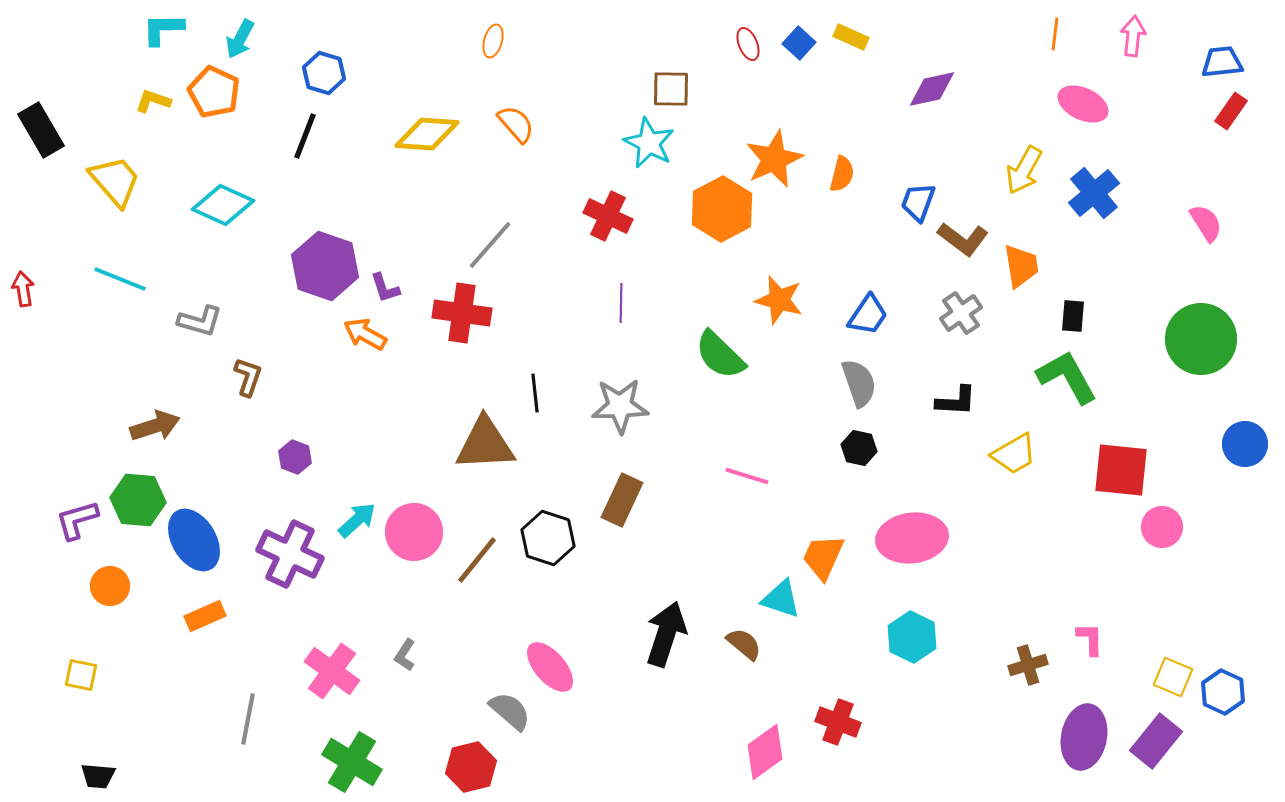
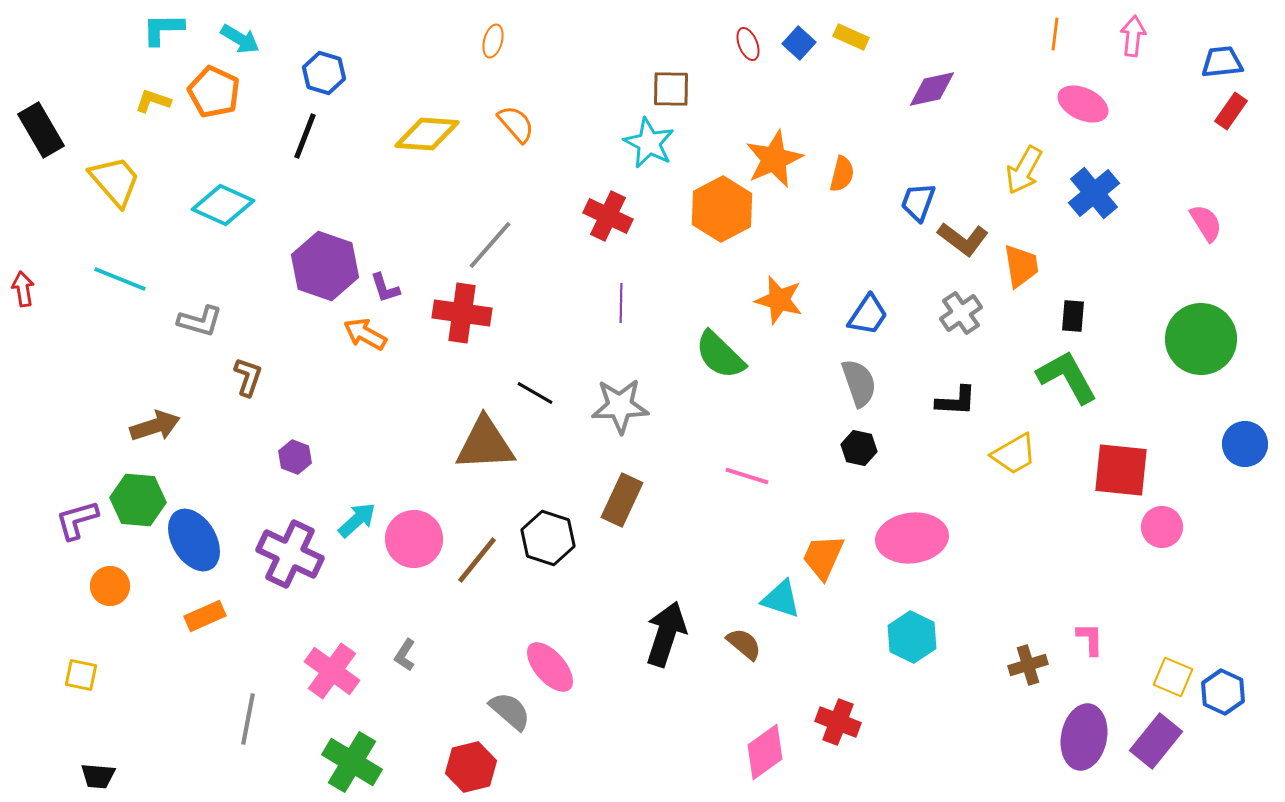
cyan arrow at (240, 39): rotated 87 degrees counterclockwise
black line at (535, 393): rotated 54 degrees counterclockwise
pink circle at (414, 532): moved 7 px down
